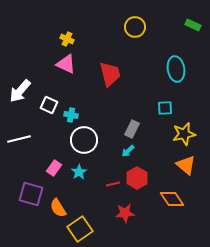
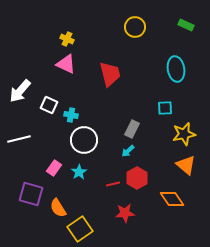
green rectangle: moved 7 px left
